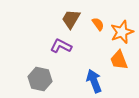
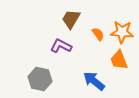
orange semicircle: moved 10 px down
orange star: rotated 25 degrees clockwise
blue arrow: rotated 30 degrees counterclockwise
